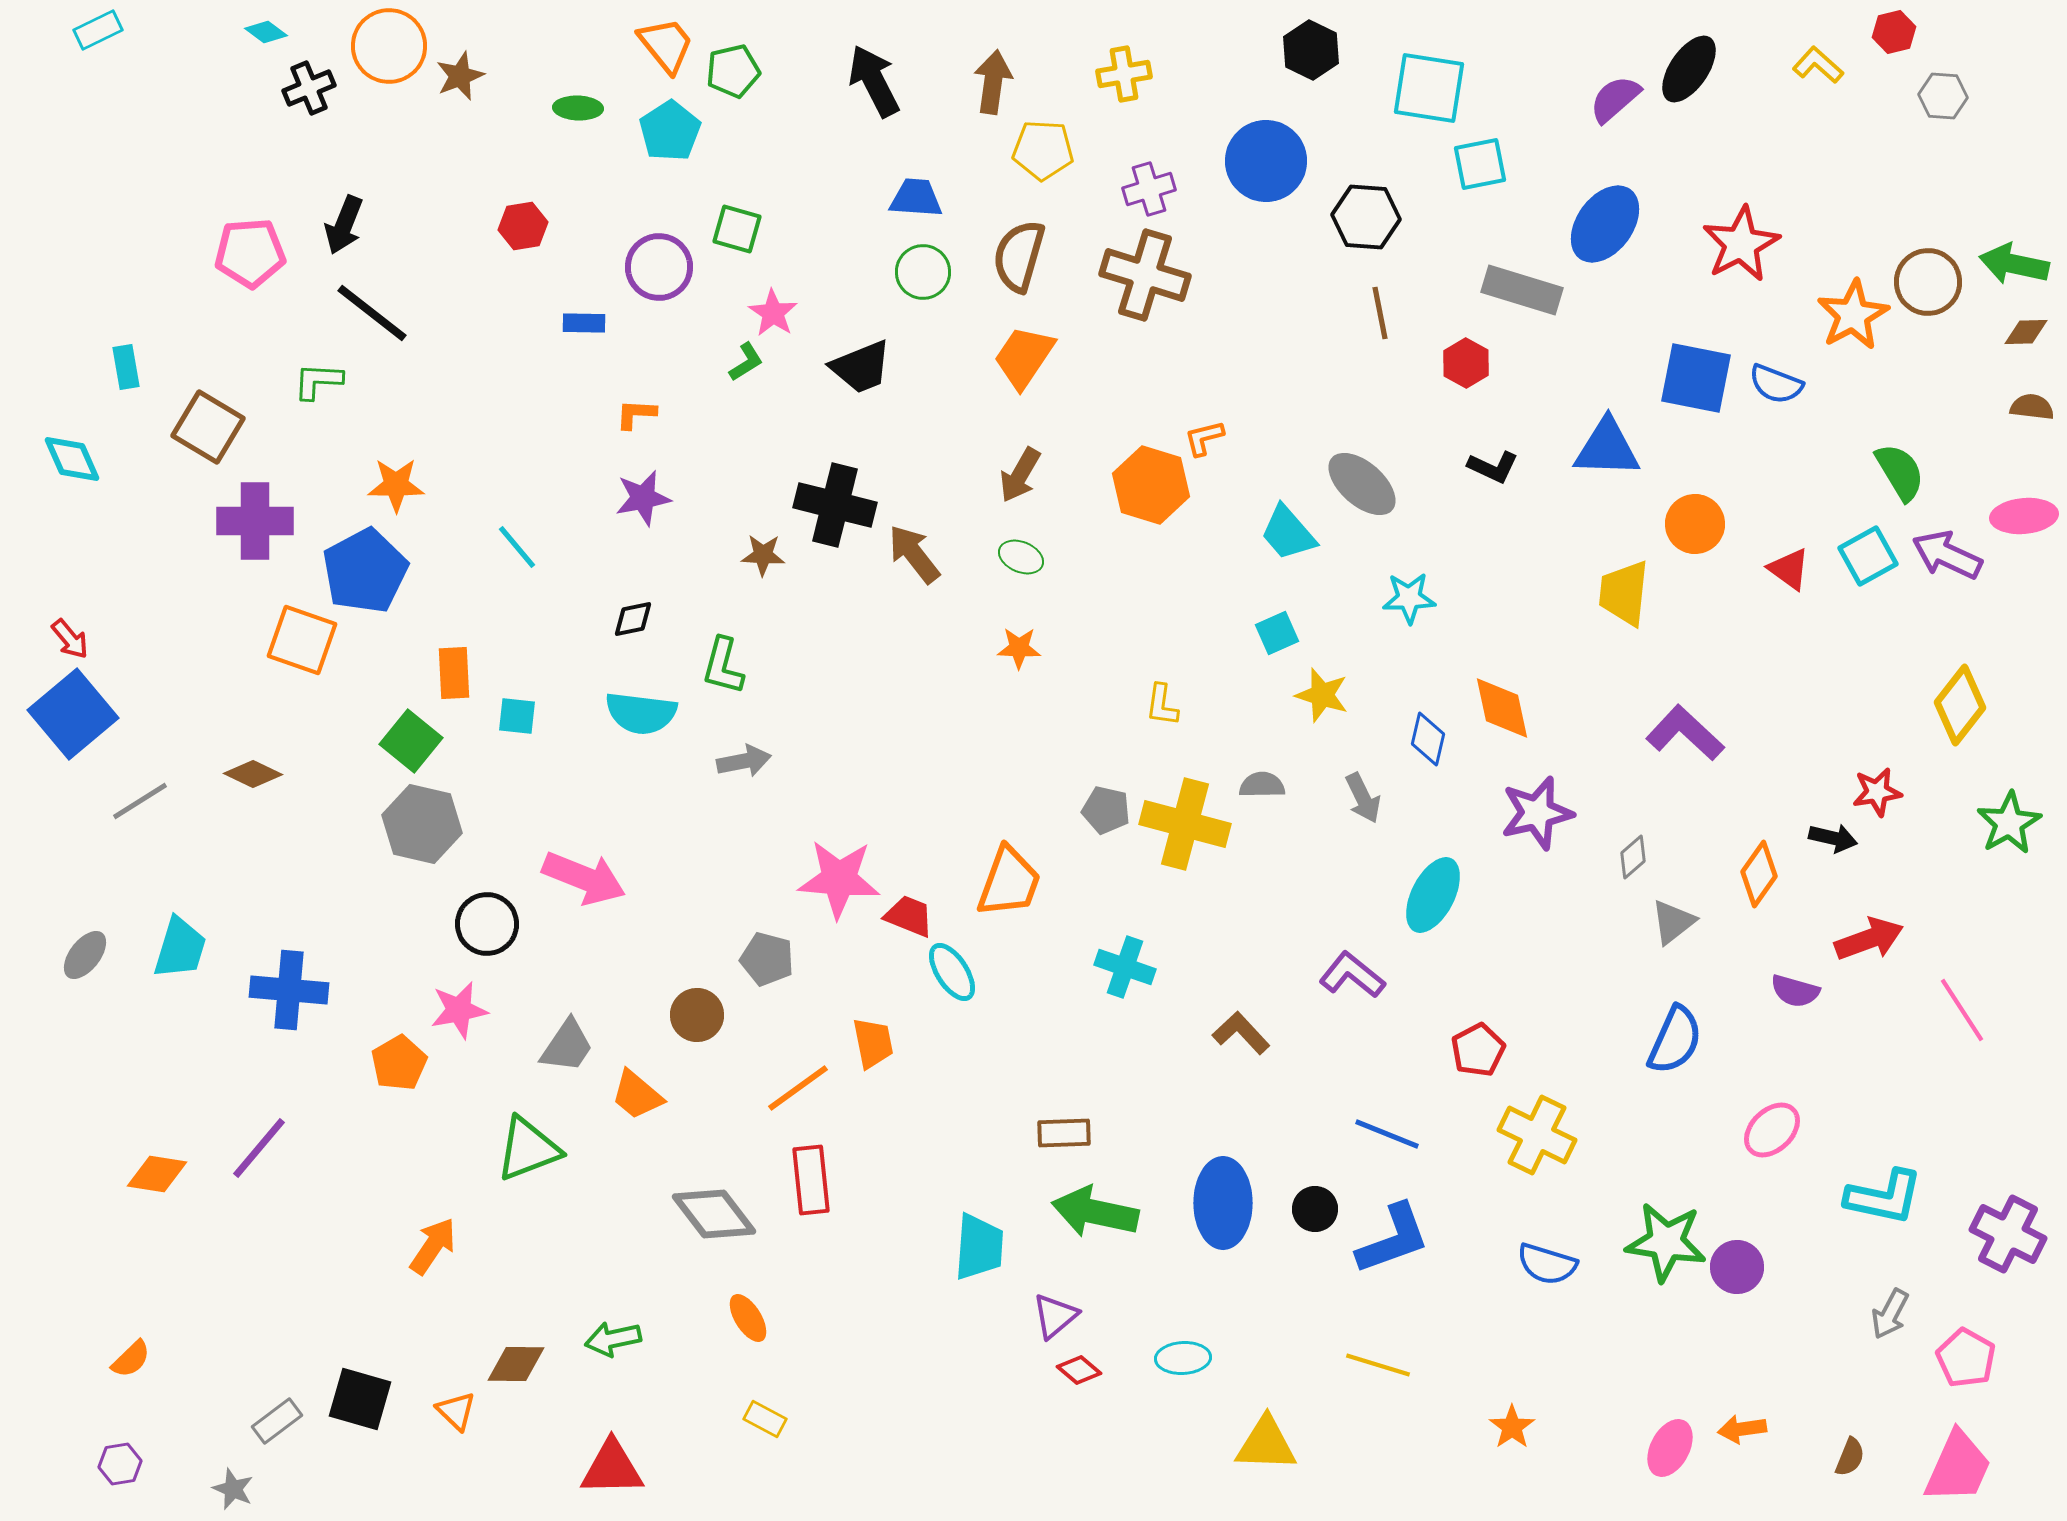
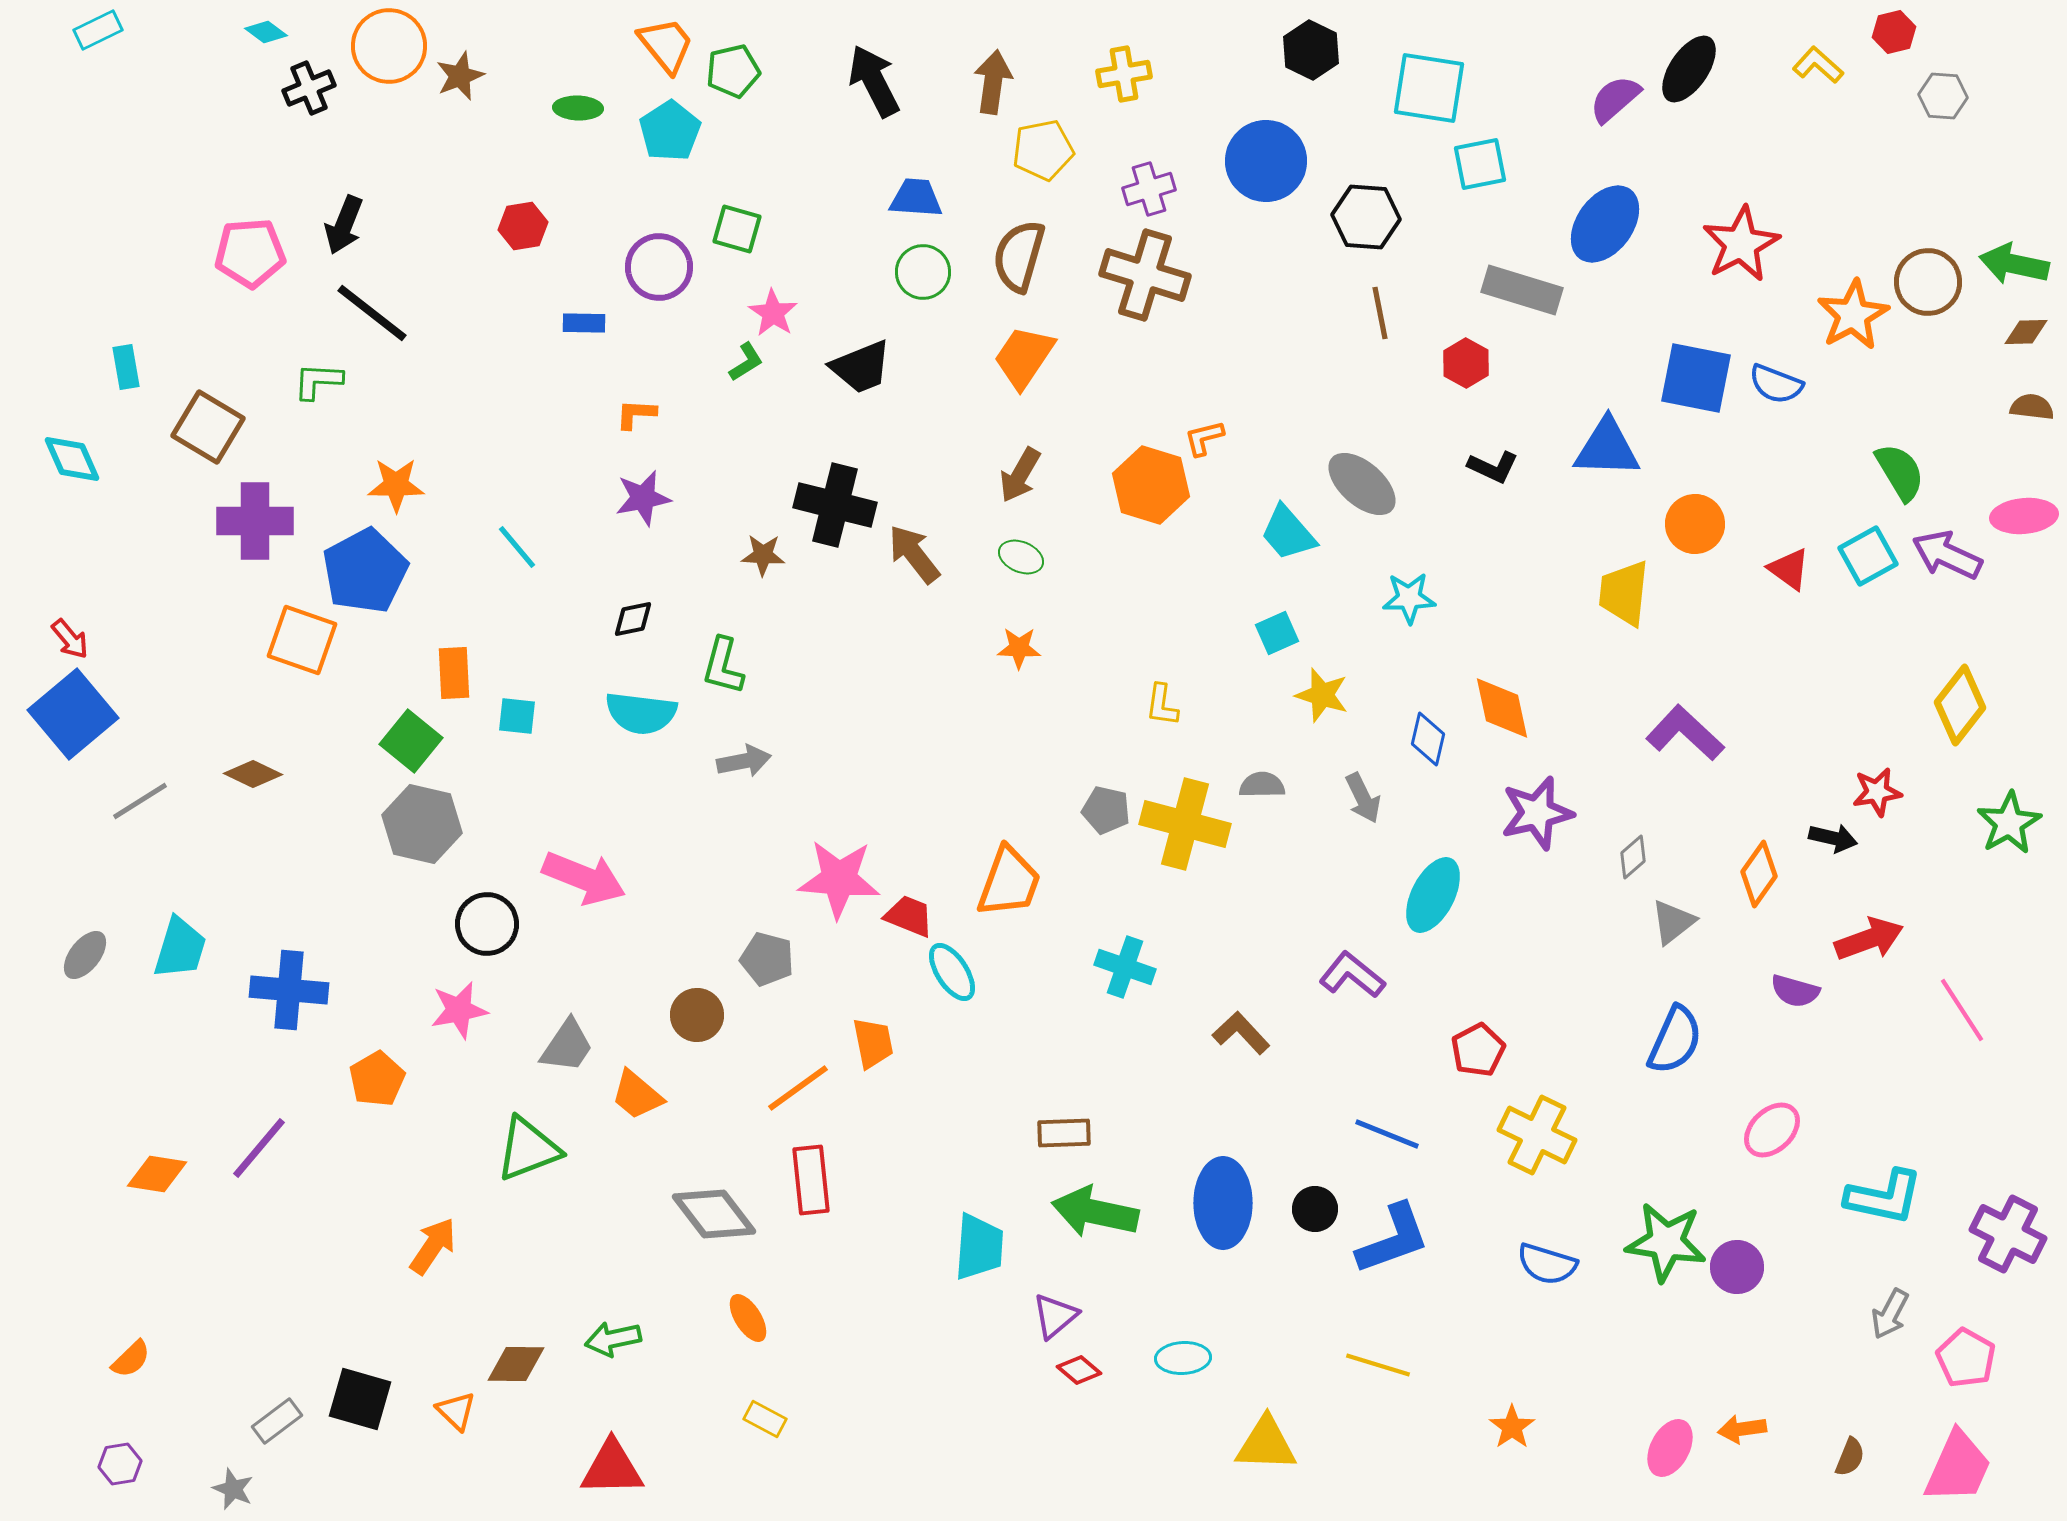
yellow pentagon at (1043, 150): rotated 14 degrees counterclockwise
orange pentagon at (399, 1063): moved 22 px left, 16 px down
